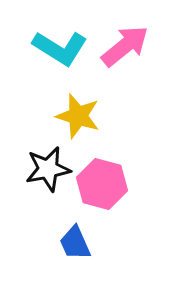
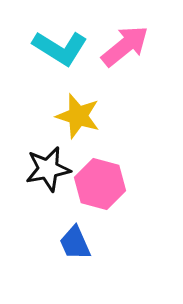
pink hexagon: moved 2 px left
